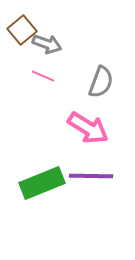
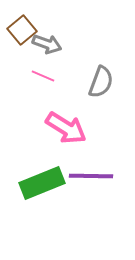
pink arrow: moved 22 px left
